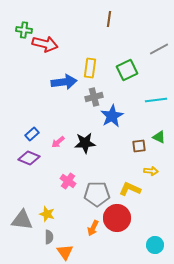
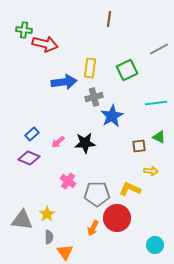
cyan line: moved 3 px down
yellow star: rotated 21 degrees clockwise
